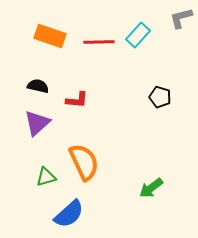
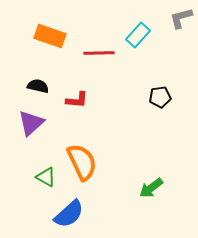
red line: moved 11 px down
black pentagon: rotated 25 degrees counterclockwise
purple triangle: moved 6 px left
orange semicircle: moved 2 px left
green triangle: rotated 45 degrees clockwise
